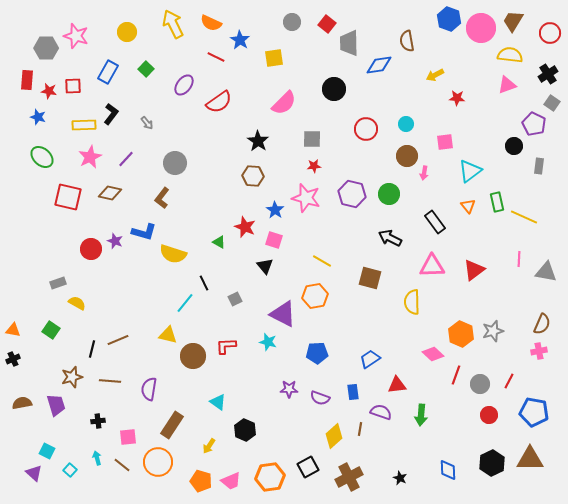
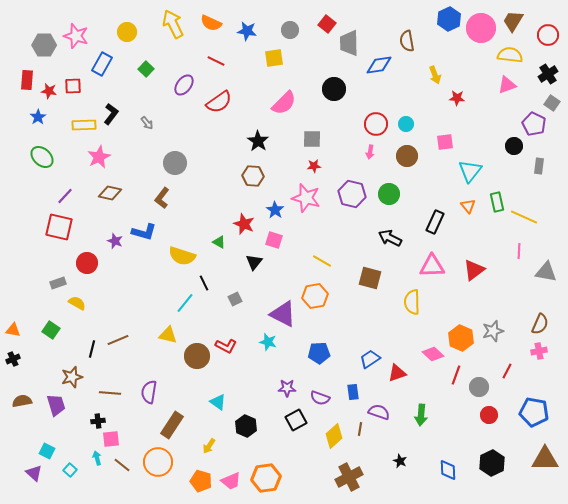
blue hexagon at (449, 19): rotated 15 degrees clockwise
gray circle at (292, 22): moved 2 px left, 8 px down
red circle at (550, 33): moved 2 px left, 2 px down
blue star at (240, 40): moved 7 px right, 9 px up; rotated 24 degrees counterclockwise
gray hexagon at (46, 48): moved 2 px left, 3 px up
red line at (216, 57): moved 4 px down
blue rectangle at (108, 72): moved 6 px left, 8 px up
yellow arrow at (435, 75): rotated 84 degrees counterclockwise
blue star at (38, 117): rotated 21 degrees clockwise
red circle at (366, 129): moved 10 px right, 5 px up
pink star at (90, 157): moved 9 px right
purple line at (126, 159): moved 61 px left, 37 px down
cyan triangle at (470, 171): rotated 15 degrees counterclockwise
pink arrow at (424, 173): moved 54 px left, 21 px up
red square at (68, 197): moved 9 px left, 30 px down
black rectangle at (435, 222): rotated 60 degrees clockwise
red star at (245, 227): moved 1 px left, 3 px up
red circle at (91, 249): moved 4 px left, 14 px down
yellow semicircle at (173, 254): moved 9 px right, 2 px down
pink line at (519, 259): moved 8 px up
black triangle at (265, 266): moved 11 px left, 4 px up; rotated 18 degrees clockwise
brown semicircle at (542, 324): moved 2 px left
orange hexagon at (461, 334): moved 4 px down
red L-shape at (226, 346): rotated 150 degrees counterclockwise
blue pentagon at (317, 353): moved 2 px right
brown circle at (193, 356): moved 4 px right
brown line at (110, 381): moved 12 px down
red line at (509, 381): moved 2 px left, 10 px up
gray circle at (480, 384): moved 1 px left, 3 px down
red triangle at (397, 385): moved 12 px up; rotated 12 degrees counterclockwise
purple semicircle at (149, 389): moved 3 px down
purple star at (289, 389): moved 2 px left, 1 px up
brown semicircle at (22, 403): moved 2 px up
purple semicircle at (381, 412): moved 2 px left
black hexagon at (245, 430): moved 1 px right, 4 px up
pink square at (128, 437): moved 17 px left, 2 px down
brown triangle at (530, 459): moved 15 px right
black square at (308, 467): moved 12 px left, 47 px up
orange hexagon at (270, 477): moved 4 px left, 1 px down
black star at (400, 478): moved 17 px up
